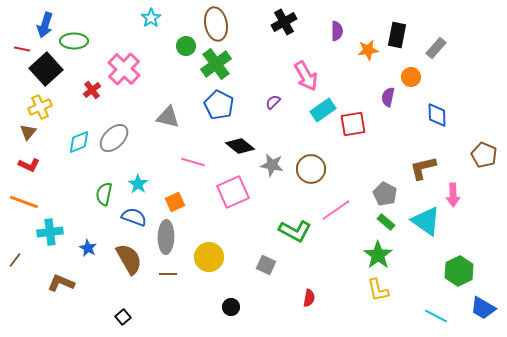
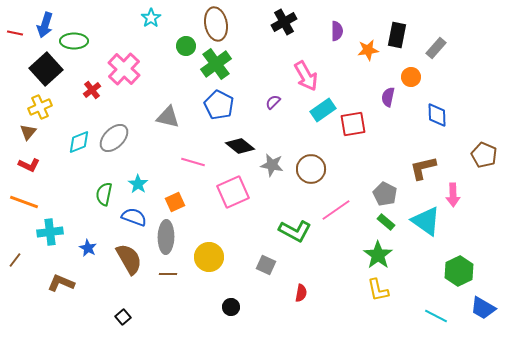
red line at (22, 49): moved 7 px left, 16 px up
red semicircle at (309, 298): moved 8 px left, 5 px up
